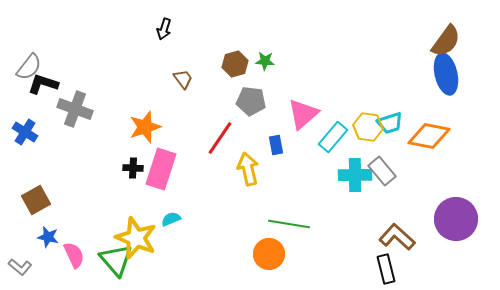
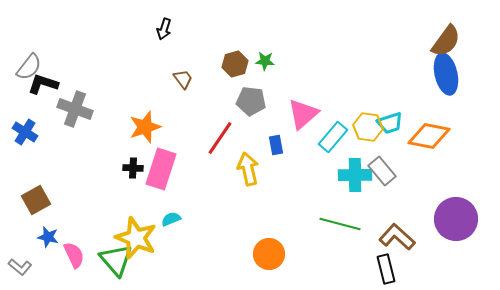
green line: moved 51 px right; rotated 6 degrees clockwise
